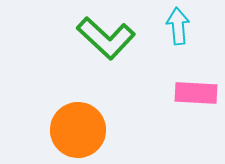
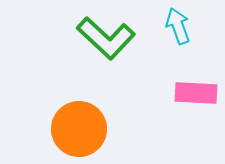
cyan arrow: rotated 15 degrees counterclockwise
orange circle: moved 1 px right, 1 px up
